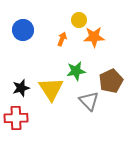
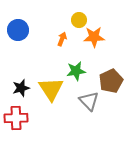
blue circle: moved 5 px left
